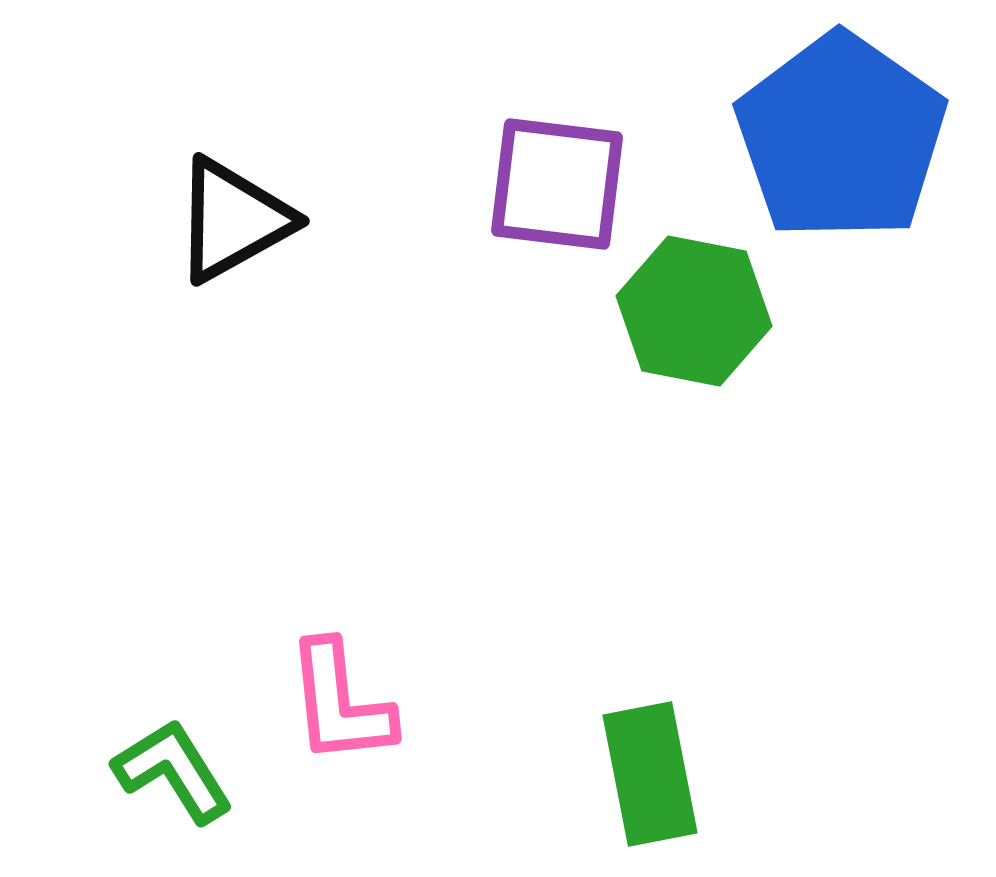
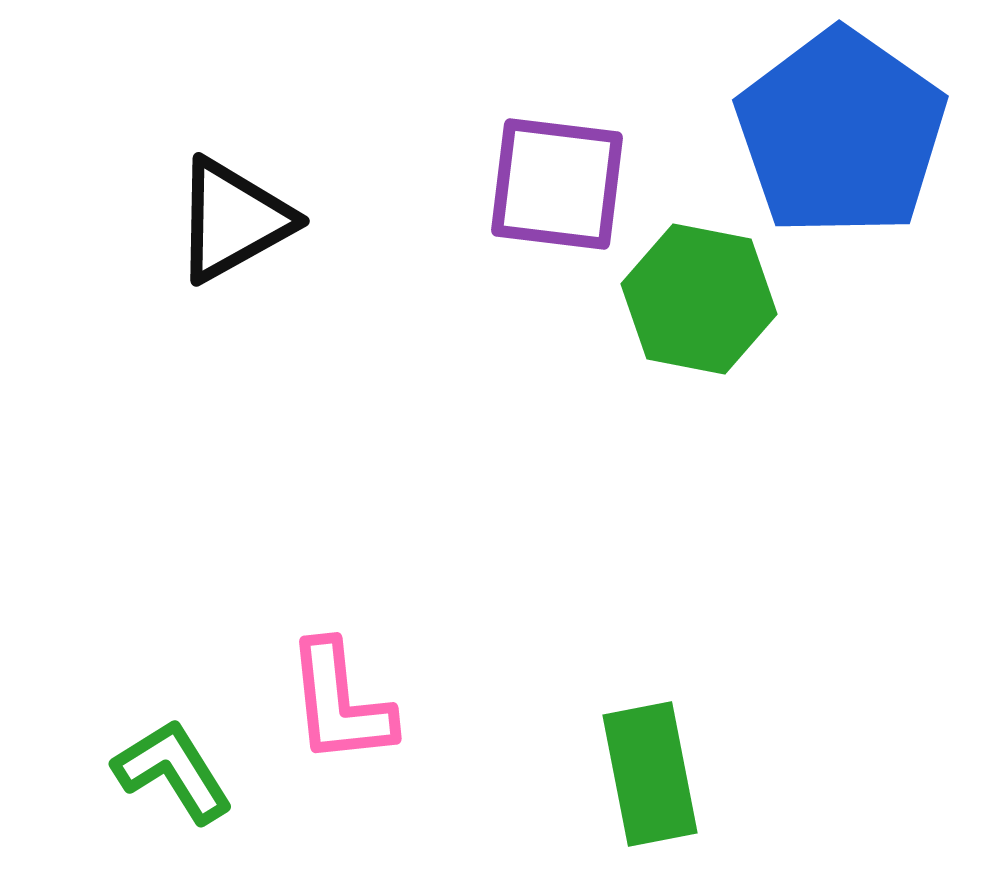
blue pentagon: moved 4 px up
green hexagon: moved 5 px right, 12 px up
